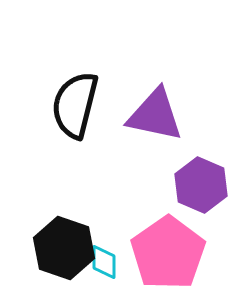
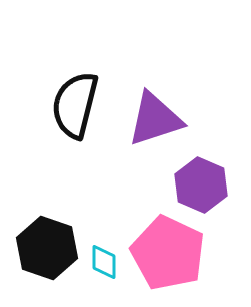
purple triangle: moved 4 px down; rotated 30 degrees counterclockwise
black hexagon: moved 17 px left
pink pentagon: rotated 12 degrees counterclockwise
